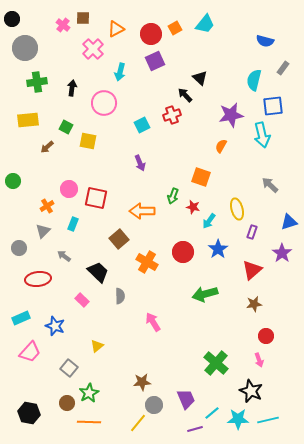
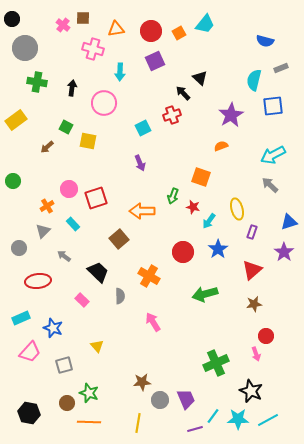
orange square at (175, 28): moved 4 px right, 5 px down
orange triangle at (116, 29): rotated 18 degrees clockwise
red circle at (151, 34): moved 3 px up
pink cross at (93, 49): rotated 30 degrees counterclockwise
gray rectangle at (283, 68): moved 2 px left; rotated 32 degrees clockwise
cyan arrow at (120, 72): rotated 12 degrees counterclockwise
green cross at (37, 82): rotated 18 degrees clockwise
black arrow at (185, 95): moved 2 px left, 2 px up
purple star at (231, 115): rotated 20 degrees counterclockwise
yellow rectangle at (28, 120): moved 12 px left; rotated 30 degrees counterclockwise
cyan square at (142, 125): moved 1 px right, 3 px down
cyan arrow at (262, 135): moved 11 px right, 20 px down; rotated 75 degrees clockwise
orange semicircle at (221, 146): rotated 40 degrees clockwise
red square at (96, 198): rotated 30 degrees counterclockwise
cyan rectangle at (73, 224): rotated 64 degrees counterclockwise
purple star at (282, 253): moved 2 px right, 1 px up
orange cross at (147, 262): moved 2 px right, 14 px down
red ellipse at (38, 279): moved 2 px down
blue star at (55, 326): moved 2 px left, 2 px down
yellow triangle at (97, 346): rotated 32 degrees counterclockwise
pink arrow at (259, 360): moved 3 px left, 6 px up
green cross at (216, 363): rotated 25 degrees clockwise
gray square at (69, 368): moved 5 px left, 3 px up; rotated 36 degrees clockwise
green star at (89, 393): rotated 24 degrees counterclockwise
gray circle at (154, 405): moved 6 px right, 5 px up
cyan line at (212, 413): moved 1 px right, 3 px down; rotated 14 degrees counterclockwise
cyan line at (268, 420): rotated 15 degrees counterclockwise
yellow line at (138, 423): rotated 30 degrees counterclockwise
